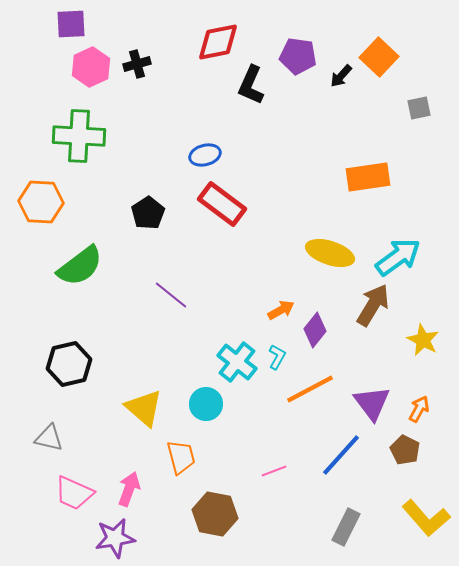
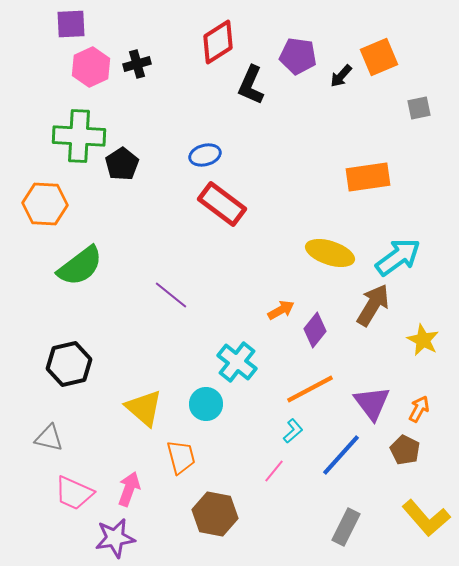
red diamond at (218, 42): rotated 21 degrees counterclockwise
orange square at (379, 57): rotated 24 degrees clockwise
orange hexagon at (41, 202): moved 4 px right, 2 px down
black pentagon at (148, 213): moved 26 px left, 49 px up
cyan L-shape at (277, 357): moved 16 px right, 74 px down; rotated 20 degrees clockwise
pink line at (274, 471): rotated 30 degrees counterclockwise
